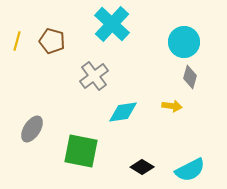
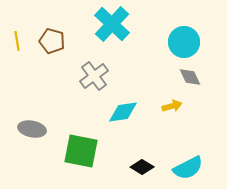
yellow line: rotated 24 degrees counterclockwise
gray diamond: rotated 40 degrees counterclockwise
yellow arrow: rotated 24 degrees counterclockwise
gray ellipse: rotated 68 degrees clockwise
cyan semicircle: moved 2 px left, 2 px up
